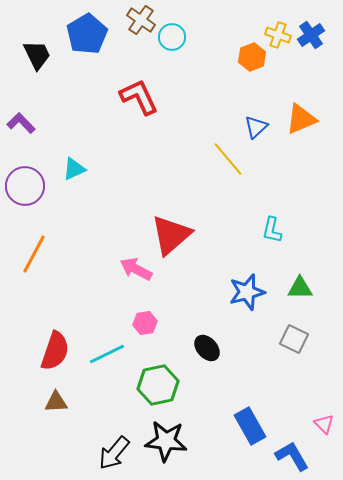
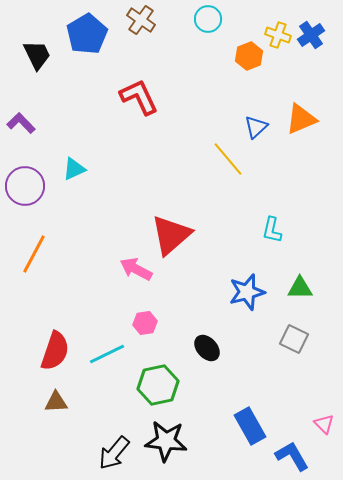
cyan circle: moved 36 px right, 18 px up
orange hexagon: moved 3 px left, 1 px up
